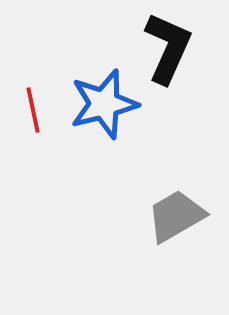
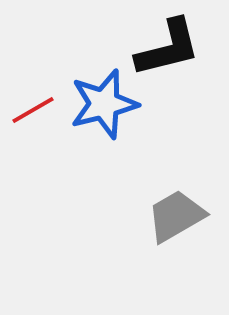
black L-shape: rotated 52 degrees clockwise
red line: rotated 72 degrees clockwise
